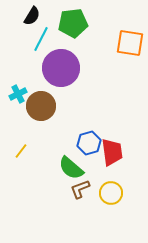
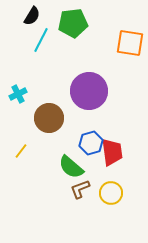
cyan line: moved 1 px down
purple circle: moved 28 px right, 23 px down
brown circle: moved 8 px right, 12 px down
blue hexagon: moved 2 px right
green semicircle: moved 1 px up
